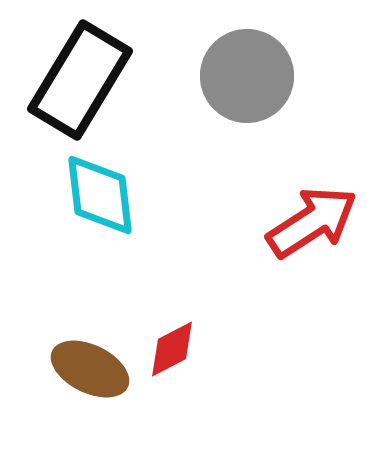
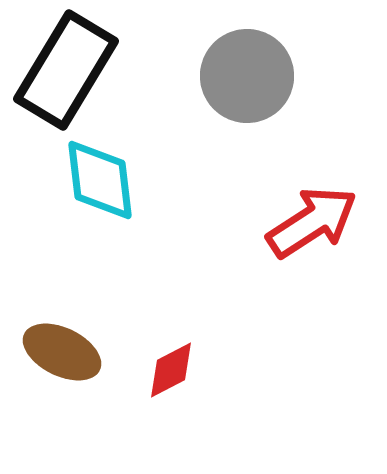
black rectangle: moved 14 px left, 10 px up
cyan diamond: moved 15 px up
red diamond: moved 1 px left, 21 px down
brown ellipse: moved 28 px left, 17 px up
